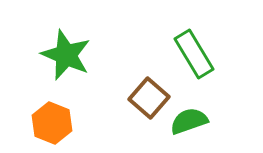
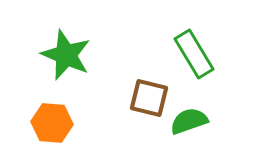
brown square: rotated 27 degrees counterclockwise
orange hexagon: rotated 18 degrees counterclockwise
